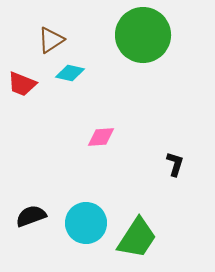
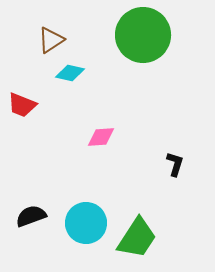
red trapezoid: moved 21 px down
